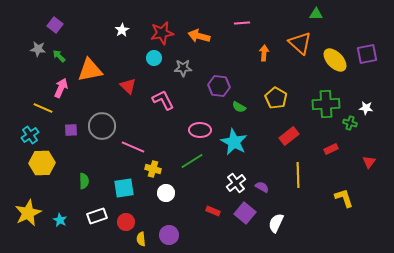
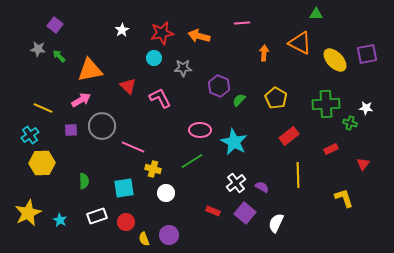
orange triangle at (300, 43): rotated 15 degrees counterclockwise
purple hexagon at (219, 86): rotated 15 degrees clockwise
pink arrow at (61, 88): moved 20 px right, 12 px down; rotated 36 degrees clockwise
pink L-shape at (163, 100): moved 3 px left, 2 px up
green semicircle at (239, 107): moved 7 px up; rotated 104 degrees clockwise
red triangle at (369, 162): moved 6 px left, 2 px down
yellow semicircle at (141, 239): moved 3 px right; rotated 16 degrees counterclockwise
